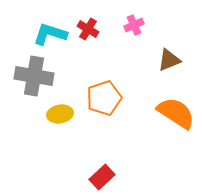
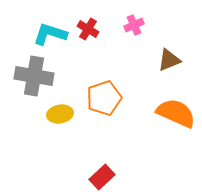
orange semicircle: rotated 9 degrees counterclockwise
